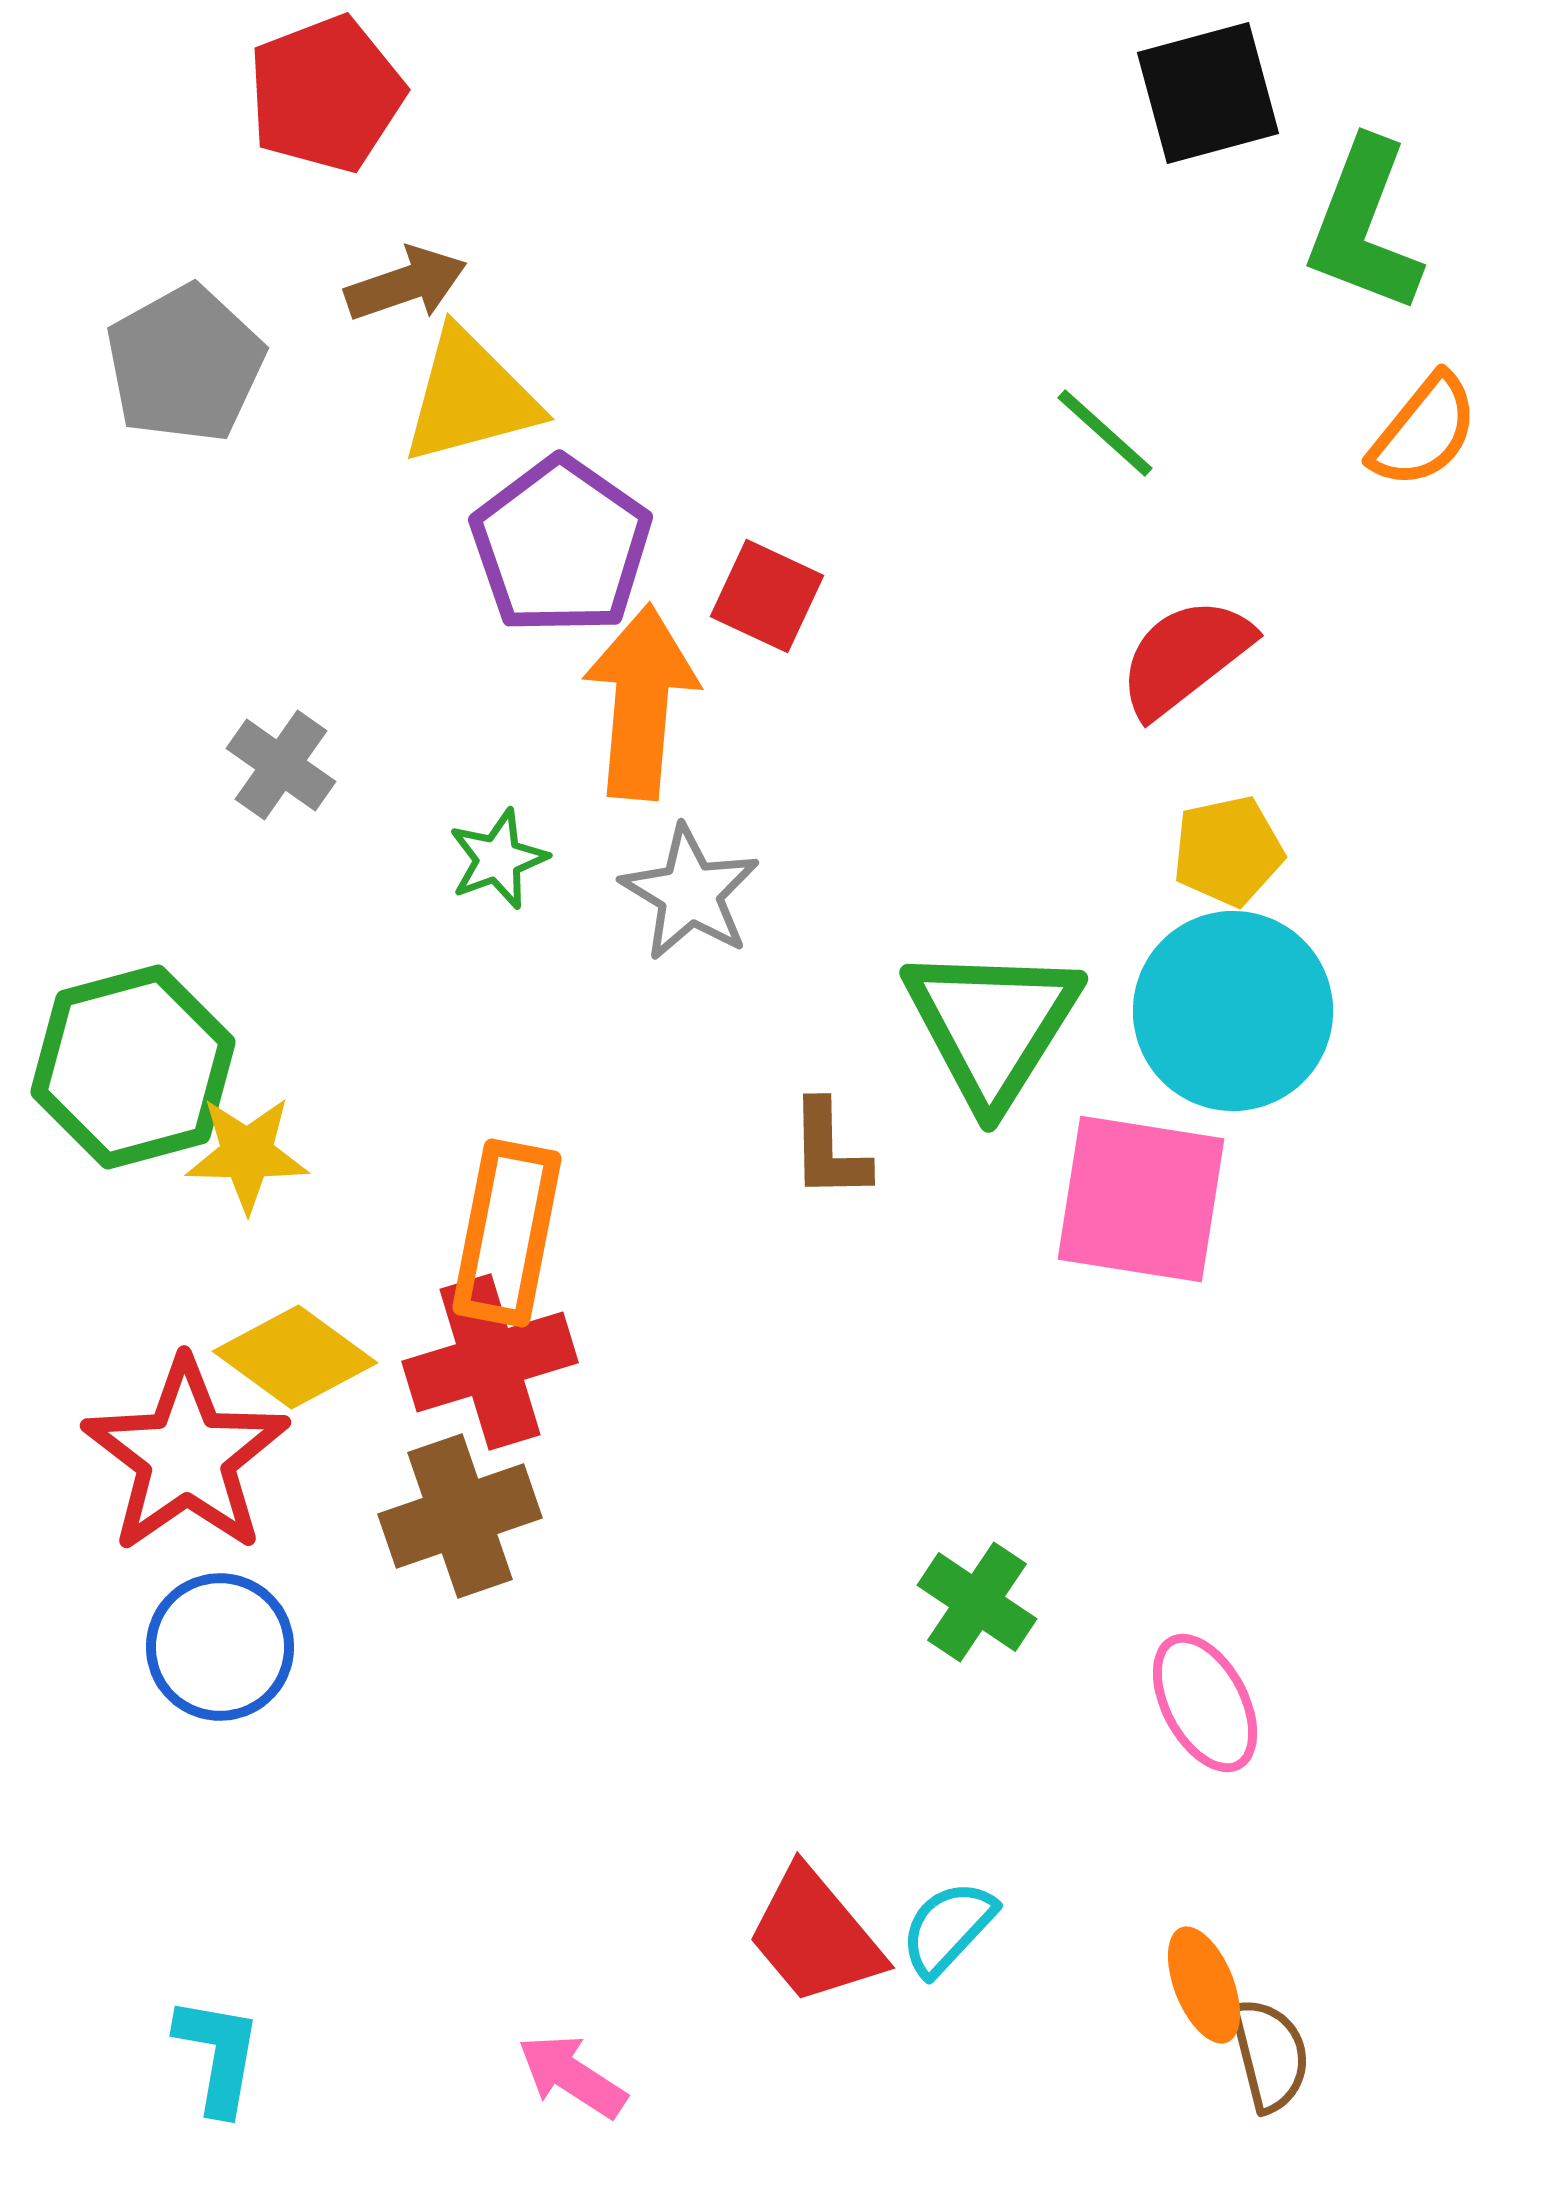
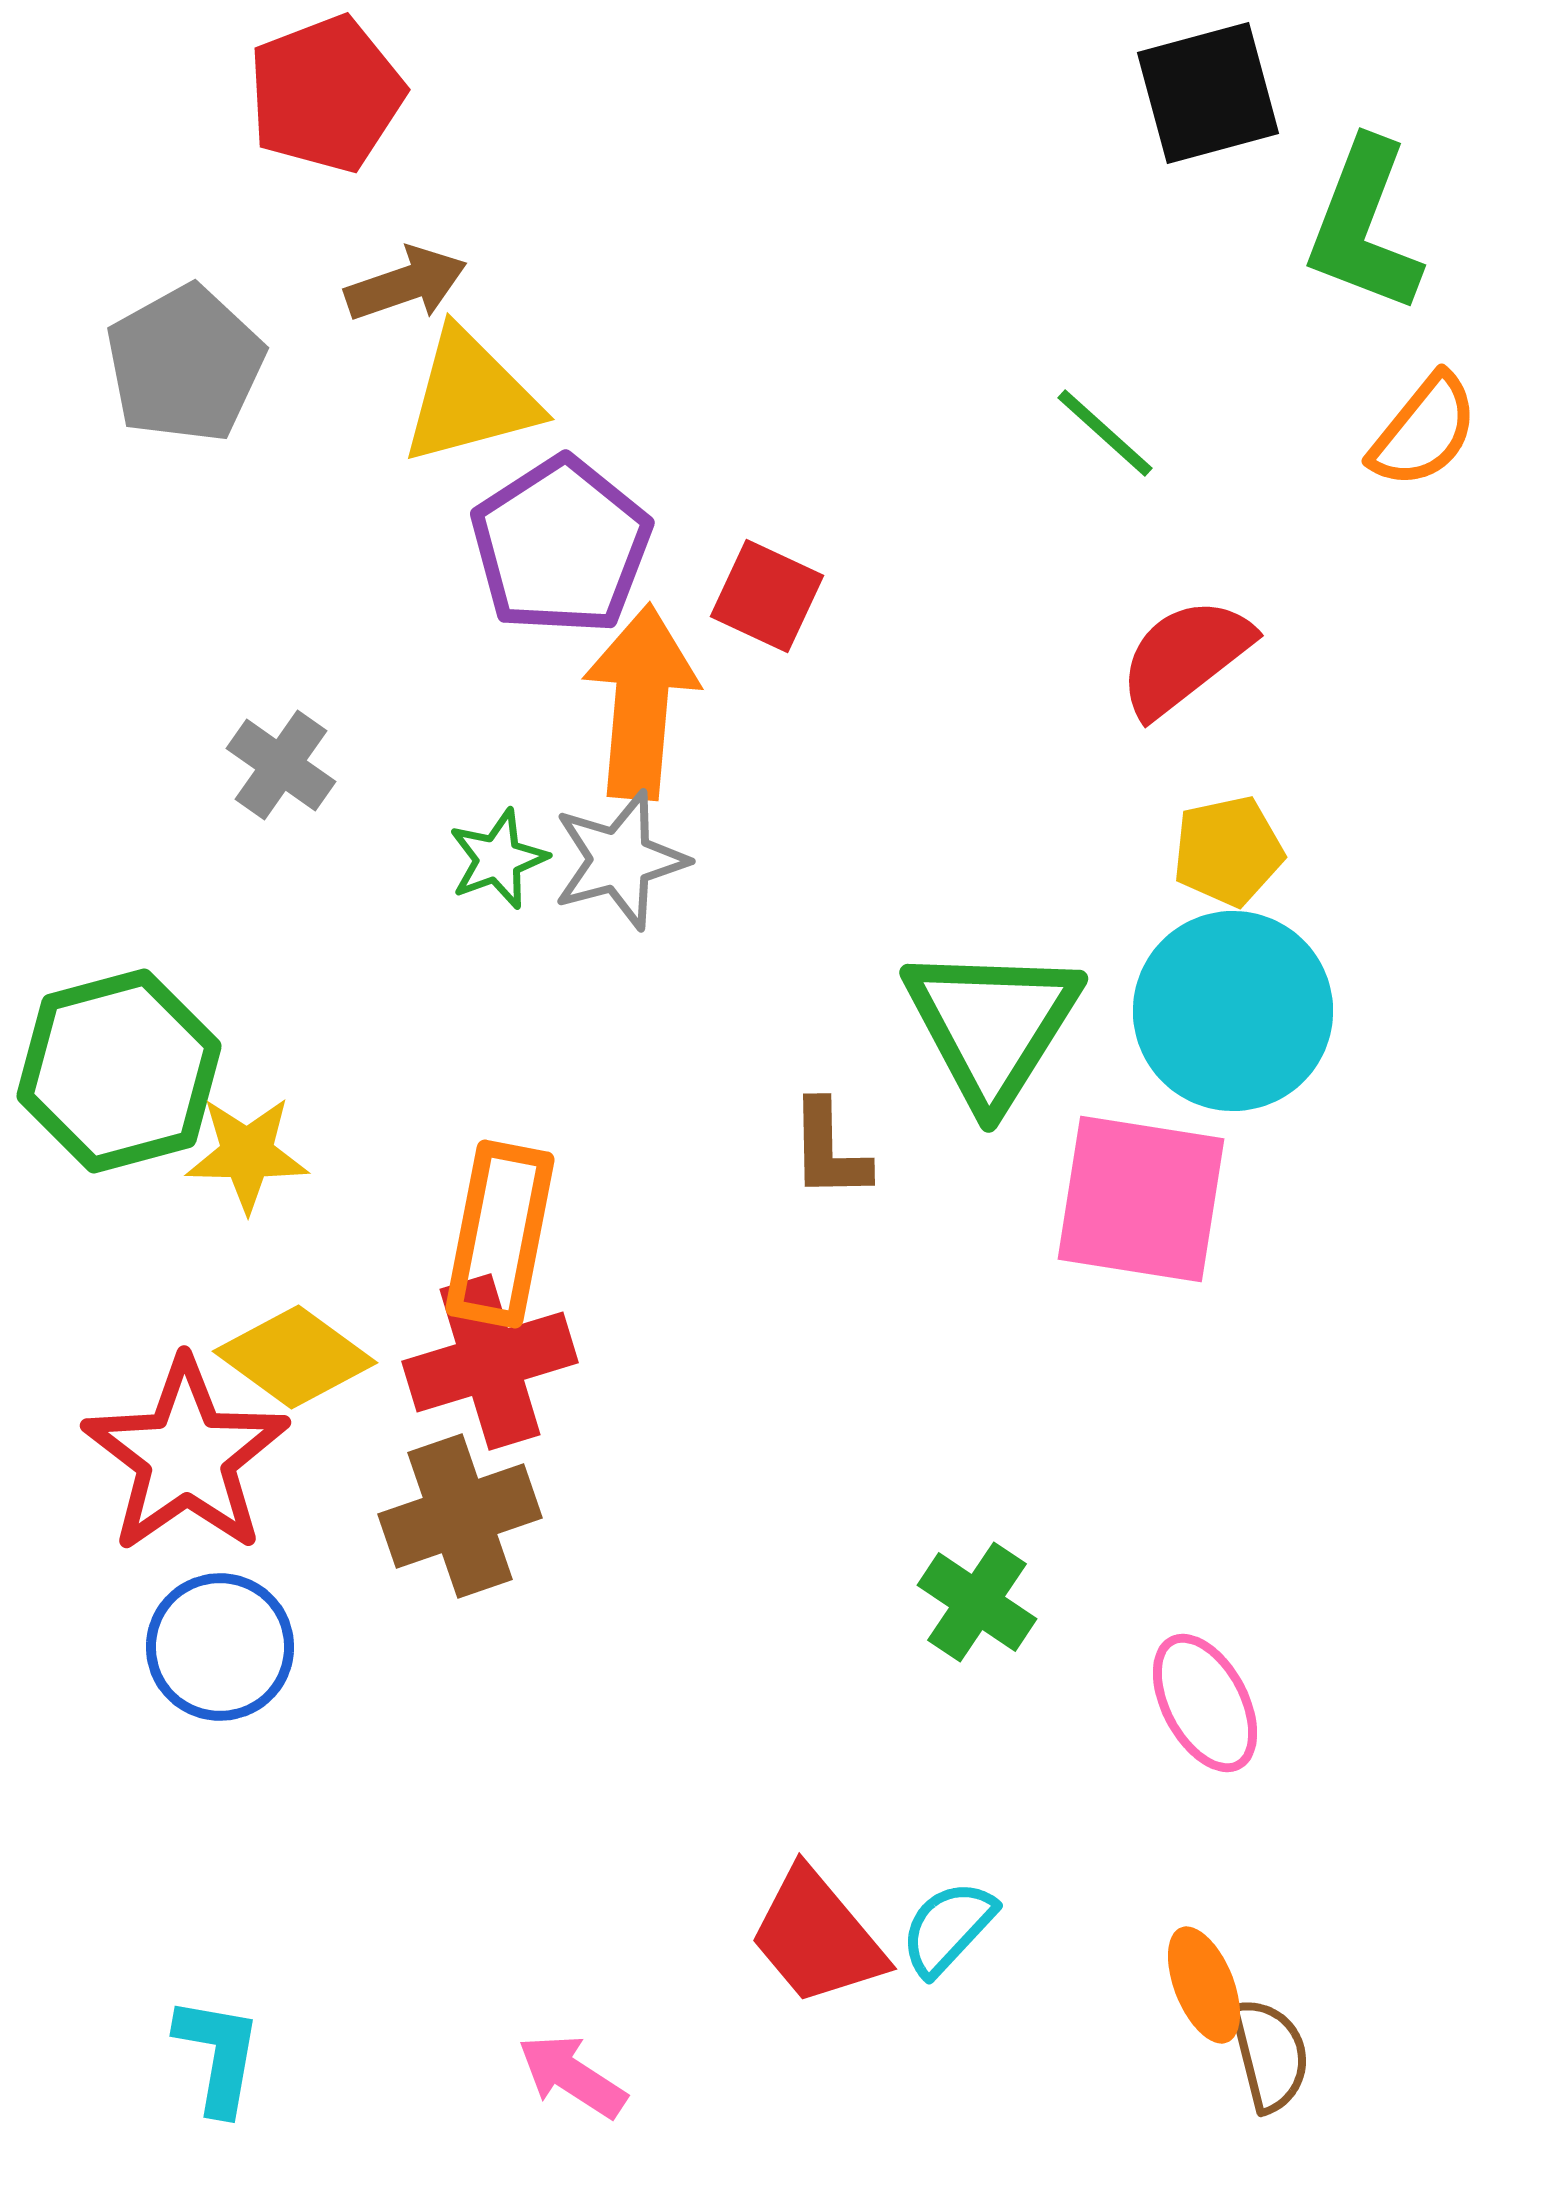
purple pentagon: rotated 4 degrees clockwise
gray star: moved 70 px left, 33 px up; rotated 26 degrees clockwise
green hexagon: moved 14 px left, 4 px down
orange rectangle: moved 7 px left, 1 px down
red trapezoid: moved 2 px right, 1 px down
